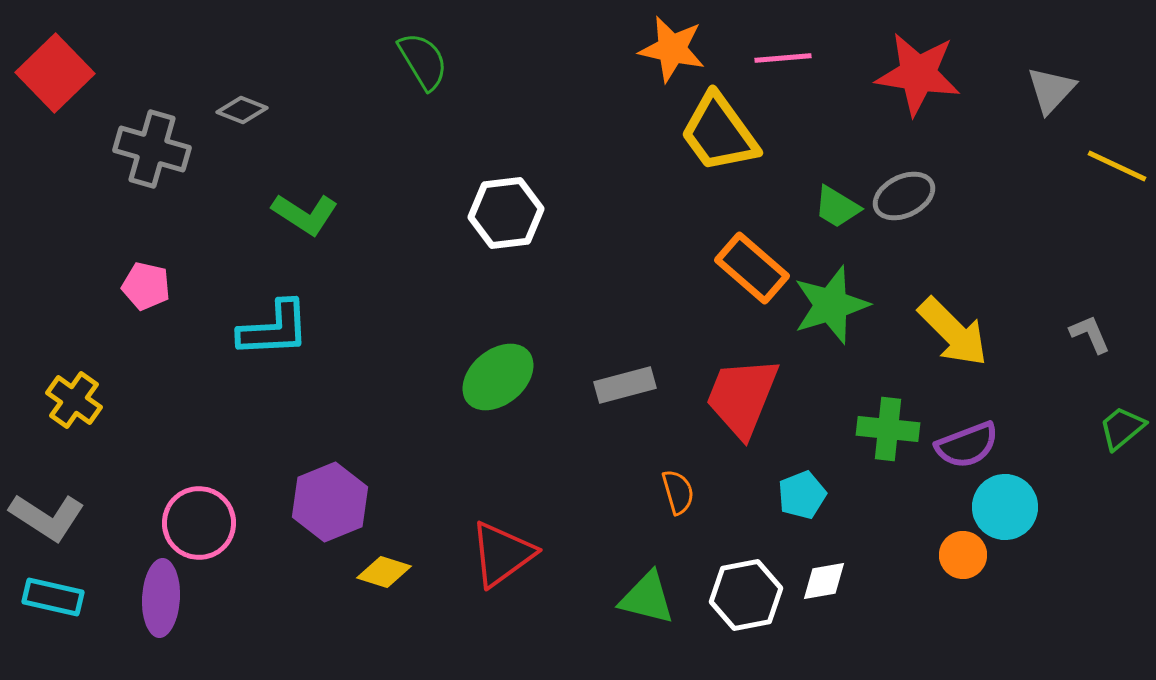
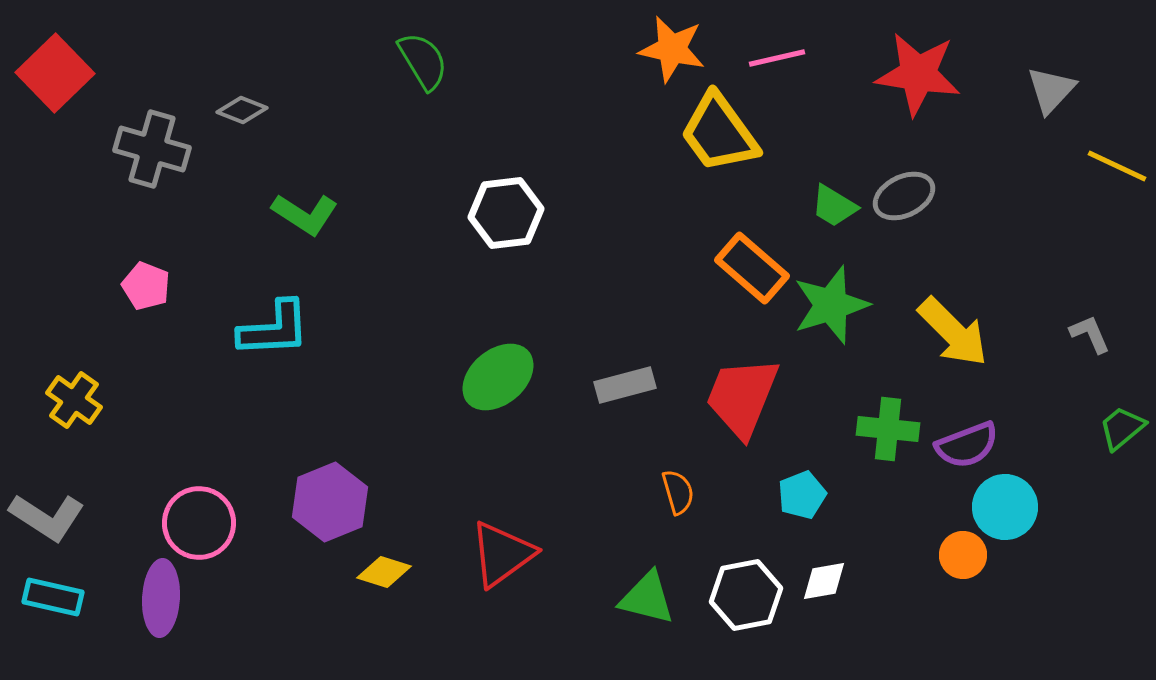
pink line at (783, 58): moved 6 px left; rotated 8 degrees counterclockwise
green trapezoid at (837, 207): moved 3 px left, 1 px up
pink pentagon at (146, 286): rotated 9 degrees clockwise
